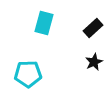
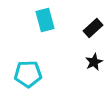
cyan rectangle: moved 1 px right, 3 px up; rotated 30 degrees counterclockwise
